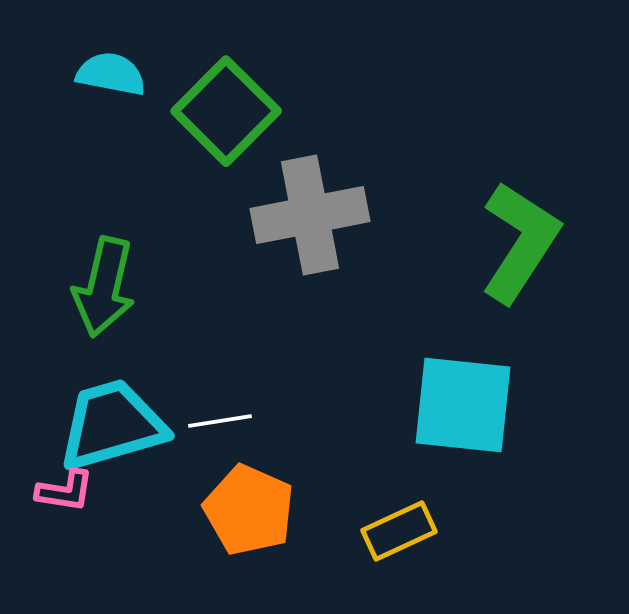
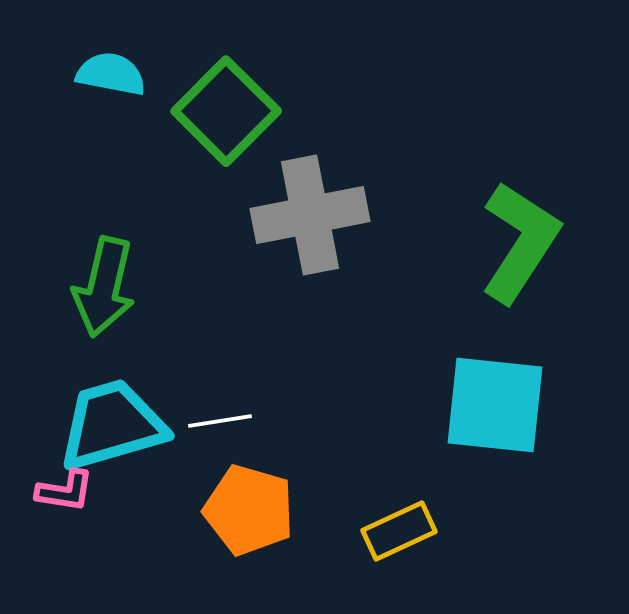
cyan square: moved 32 px right
orange pentagon: rotated 8 degrees counterclockwise
